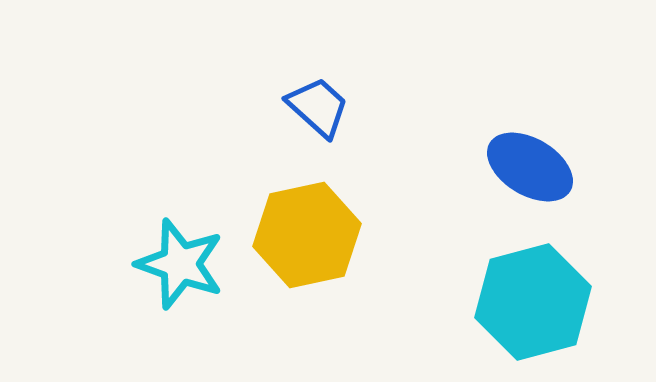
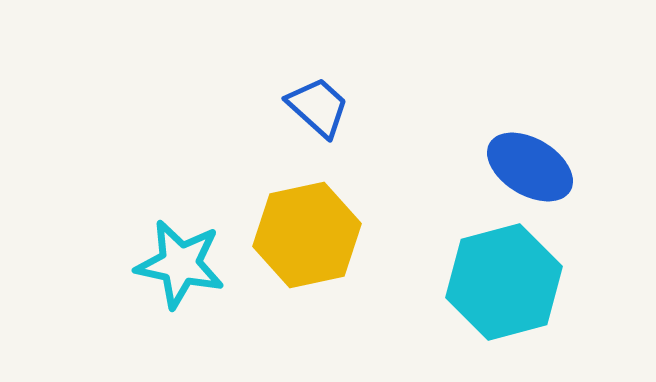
cyan star: rotated 8 degrees counterclockwise
cyan hexagon: moved 29 px left, 20 px up
